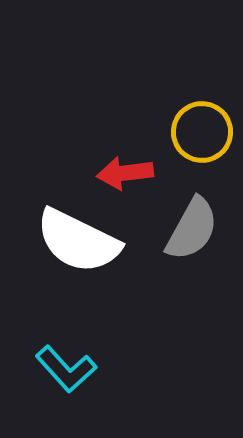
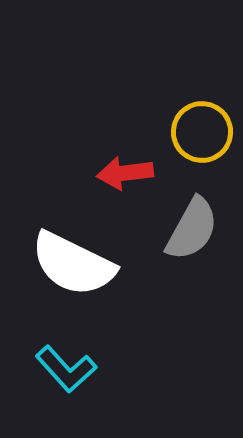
white semicircle: moved 5 px left, 23 px down
